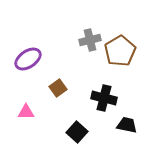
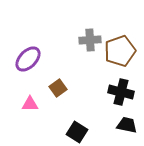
gray cross: rotated 10 degrees clockwise
brown pentagon: rotated 12 degrees clockwise
purple ellipse: rotated 12 degrees counterclockwise
black cross: moved 17 px right, 6 px up
pink triangle: moved 4 px right, 8 px up
black square: rotated 10 degrees counterclockwise
